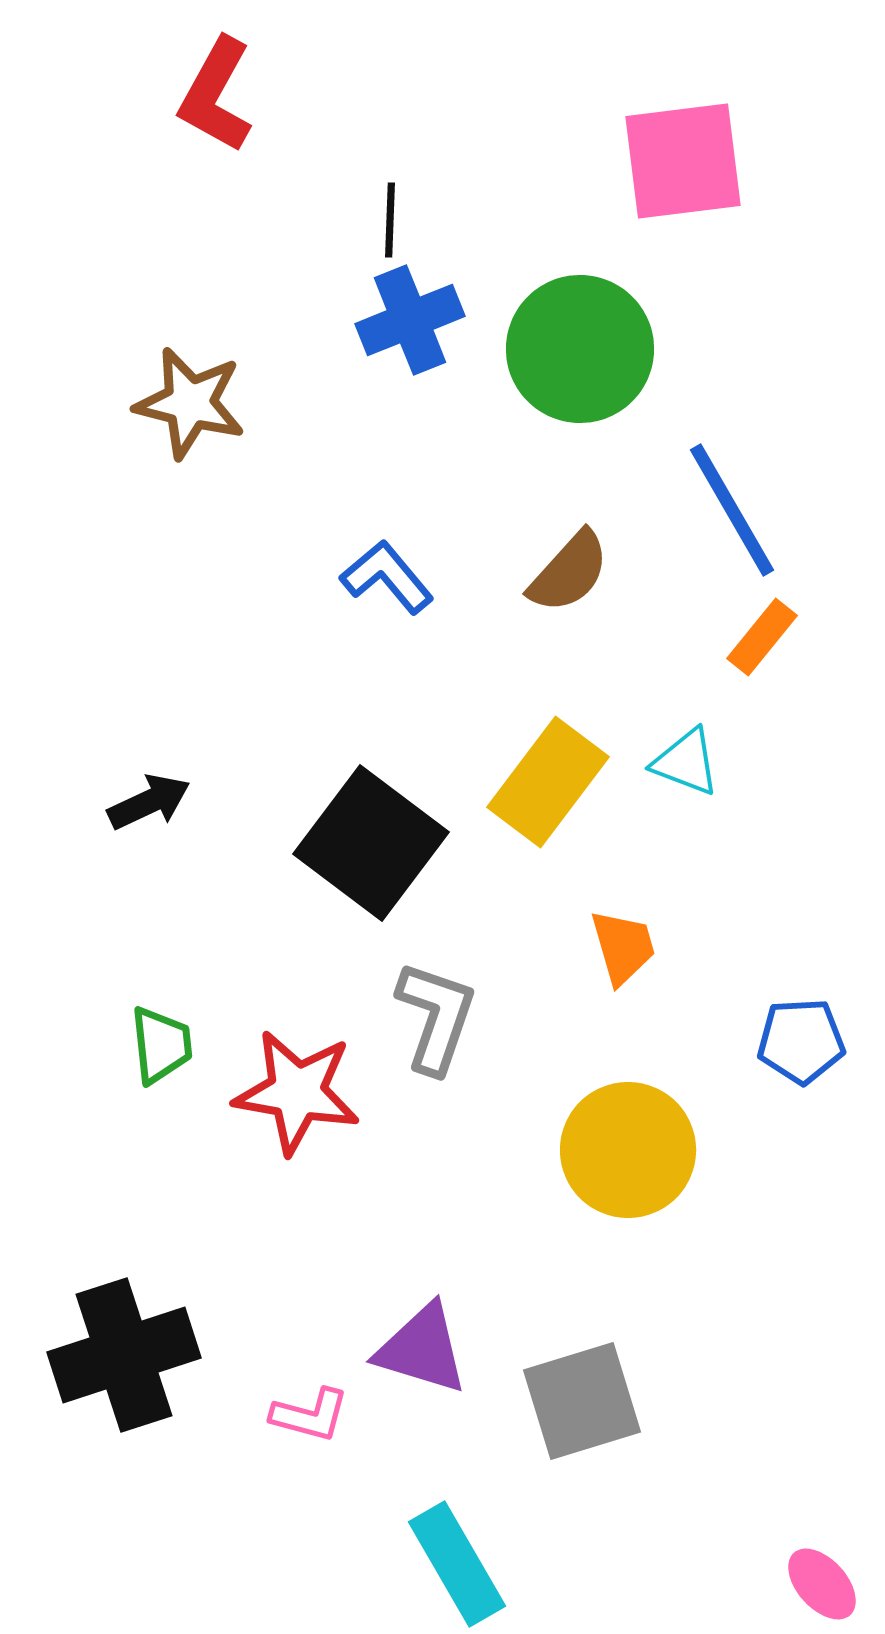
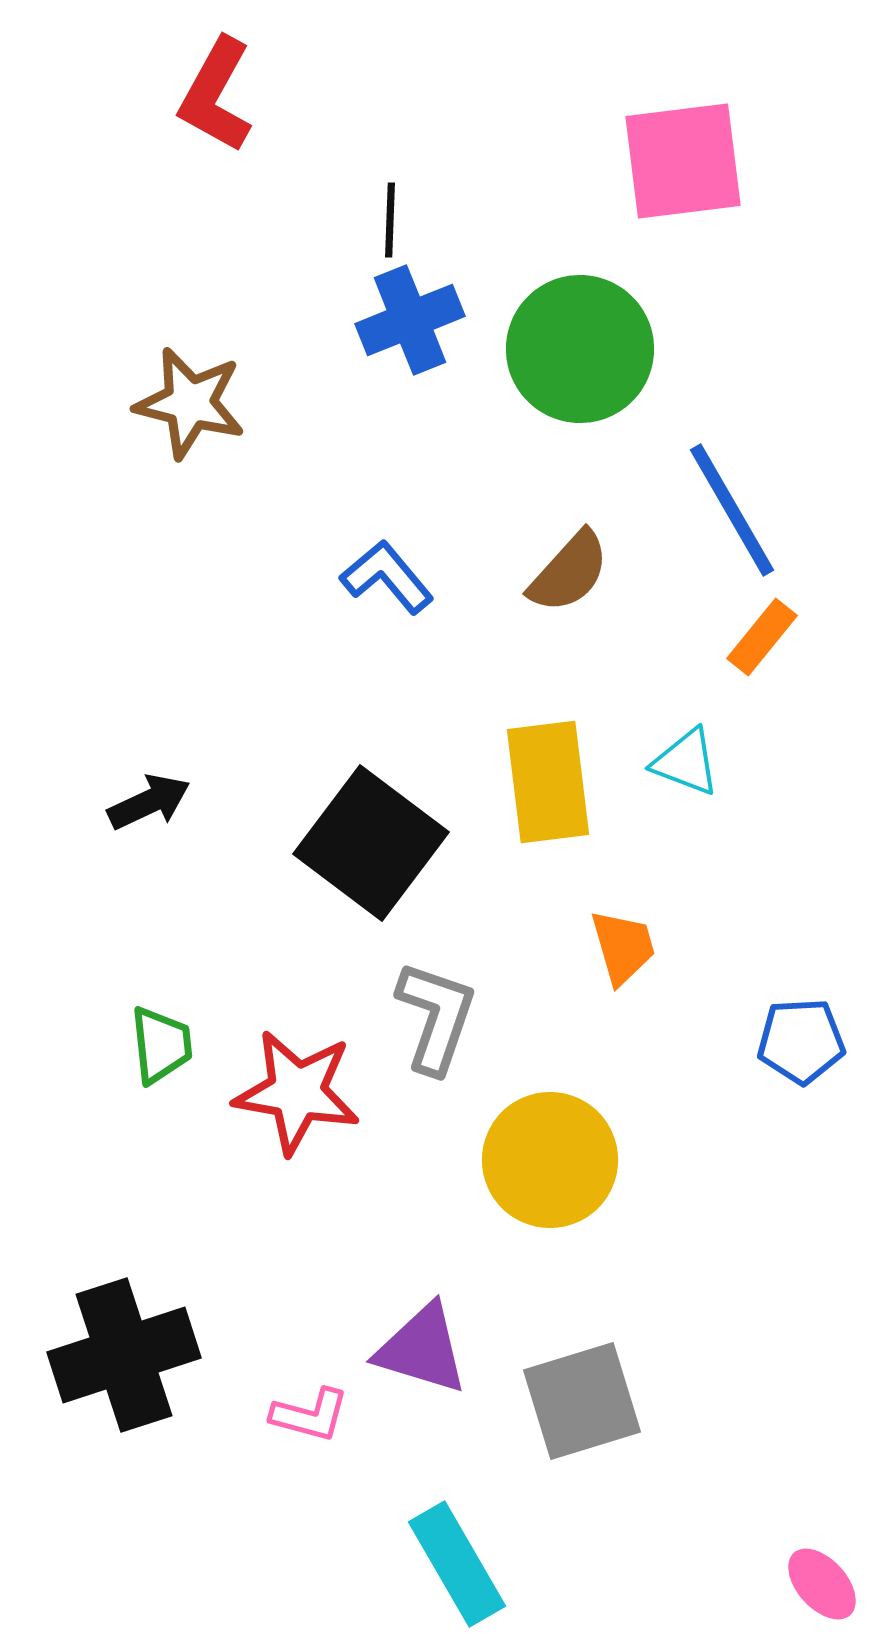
yellow rectangle: rotated 44 degrees counterclockwise
yellow circle: moved 78 px left, 10 px down
